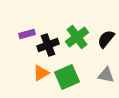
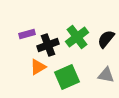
orange triangle: moved 3 px left, 6 px up
